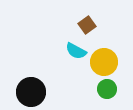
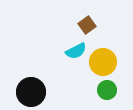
cyan semicircle: rotated 55 degrees counterclockwise
yellow circle: moved 1 px left
green circle: moved 1 px down
